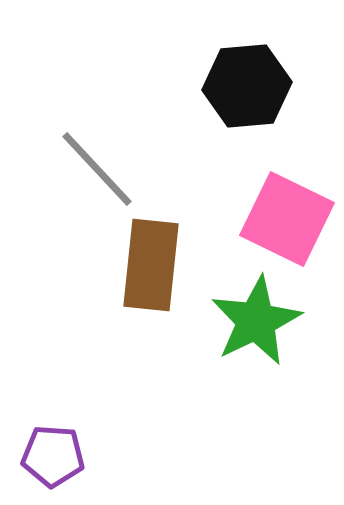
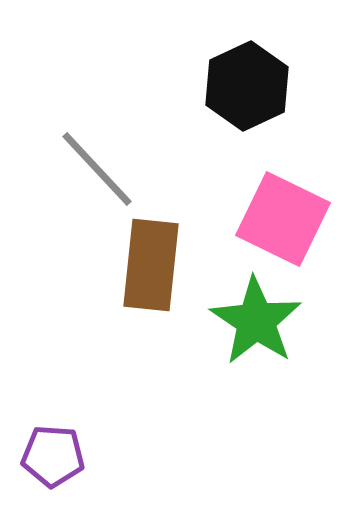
black hexagon: rotated 20 degrees counterclockwise
pink square: moved 4 px left
green star: rotated 12 degrees counterclockwise
